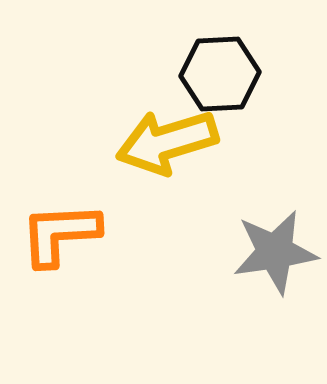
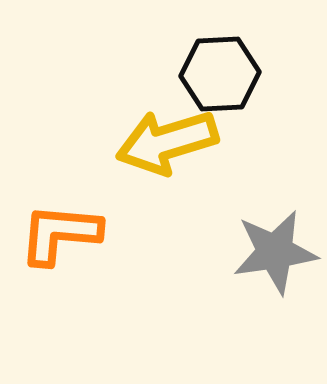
orange L-shape: rotated 8 degrees clockwise
